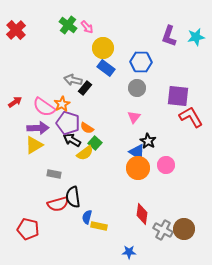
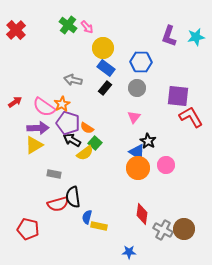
black rectangle: moved 20 px right
